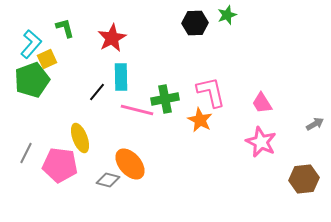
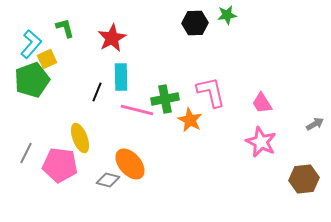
green star: rotated 12 degrees clockwise
black line: rotated 18 degrees counterclockwise
orange star: moved 10 px left
